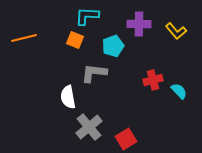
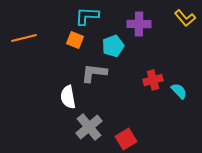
yellow L-shape: moved 9 px right, 13 px up
